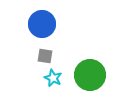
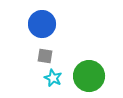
green circle: moved 1 px left, 1 px down
